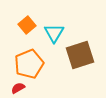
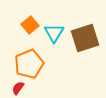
orange square: moved 3 px right
brown square: moved 5 px right, 17 px up
red semicircle: rotated 24 degrees counterclockwise
